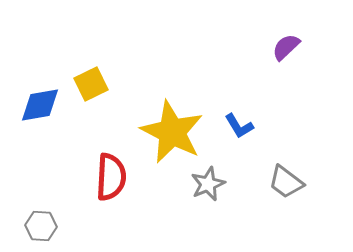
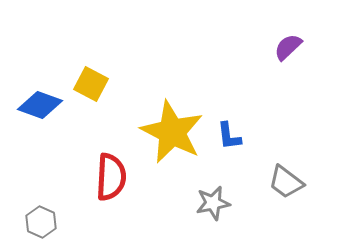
purple semicircle: moved 2 px right
yellow square: rotated 36 degrees counterclockwise
blue diamond: rotated 30 degrees clockwise
blue L-shape: moved 10 px left, 10 px down; rotated 24 degrees clockwise
gray star: moved 5 px right, 19 px down; rotated 12 degrees clockwise
gray hexagon: moved 4 px up; rotated 20 degrees clockwise
